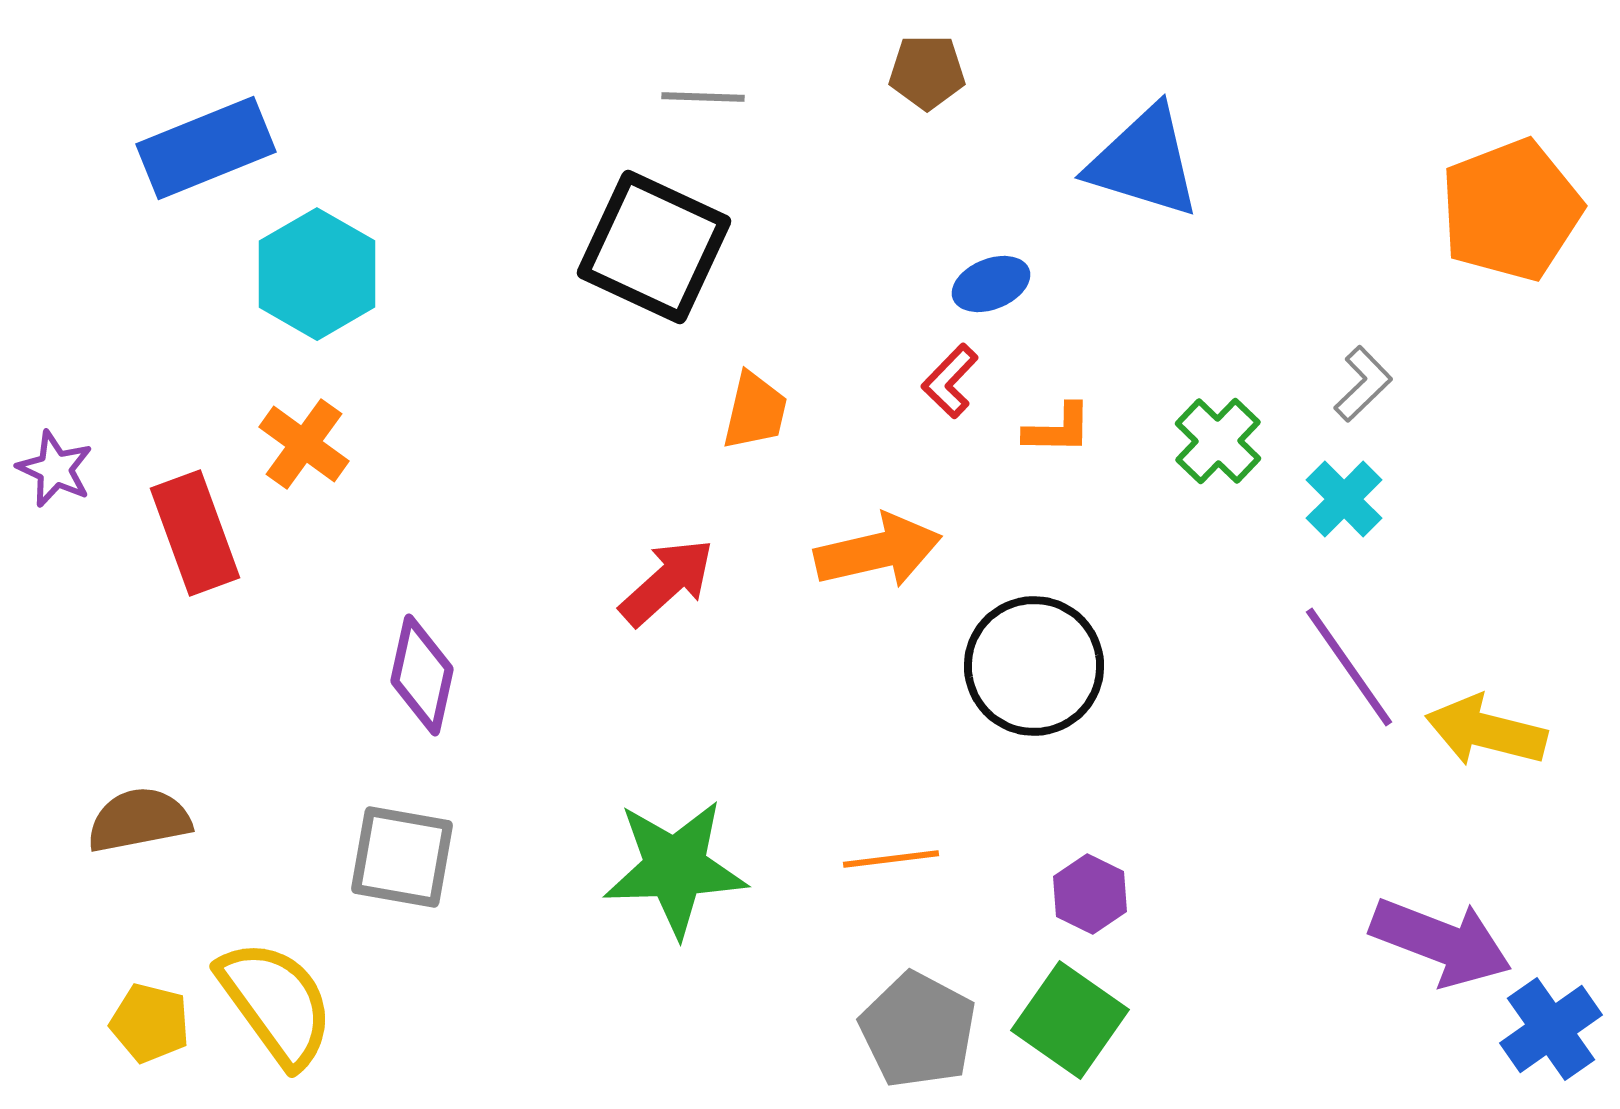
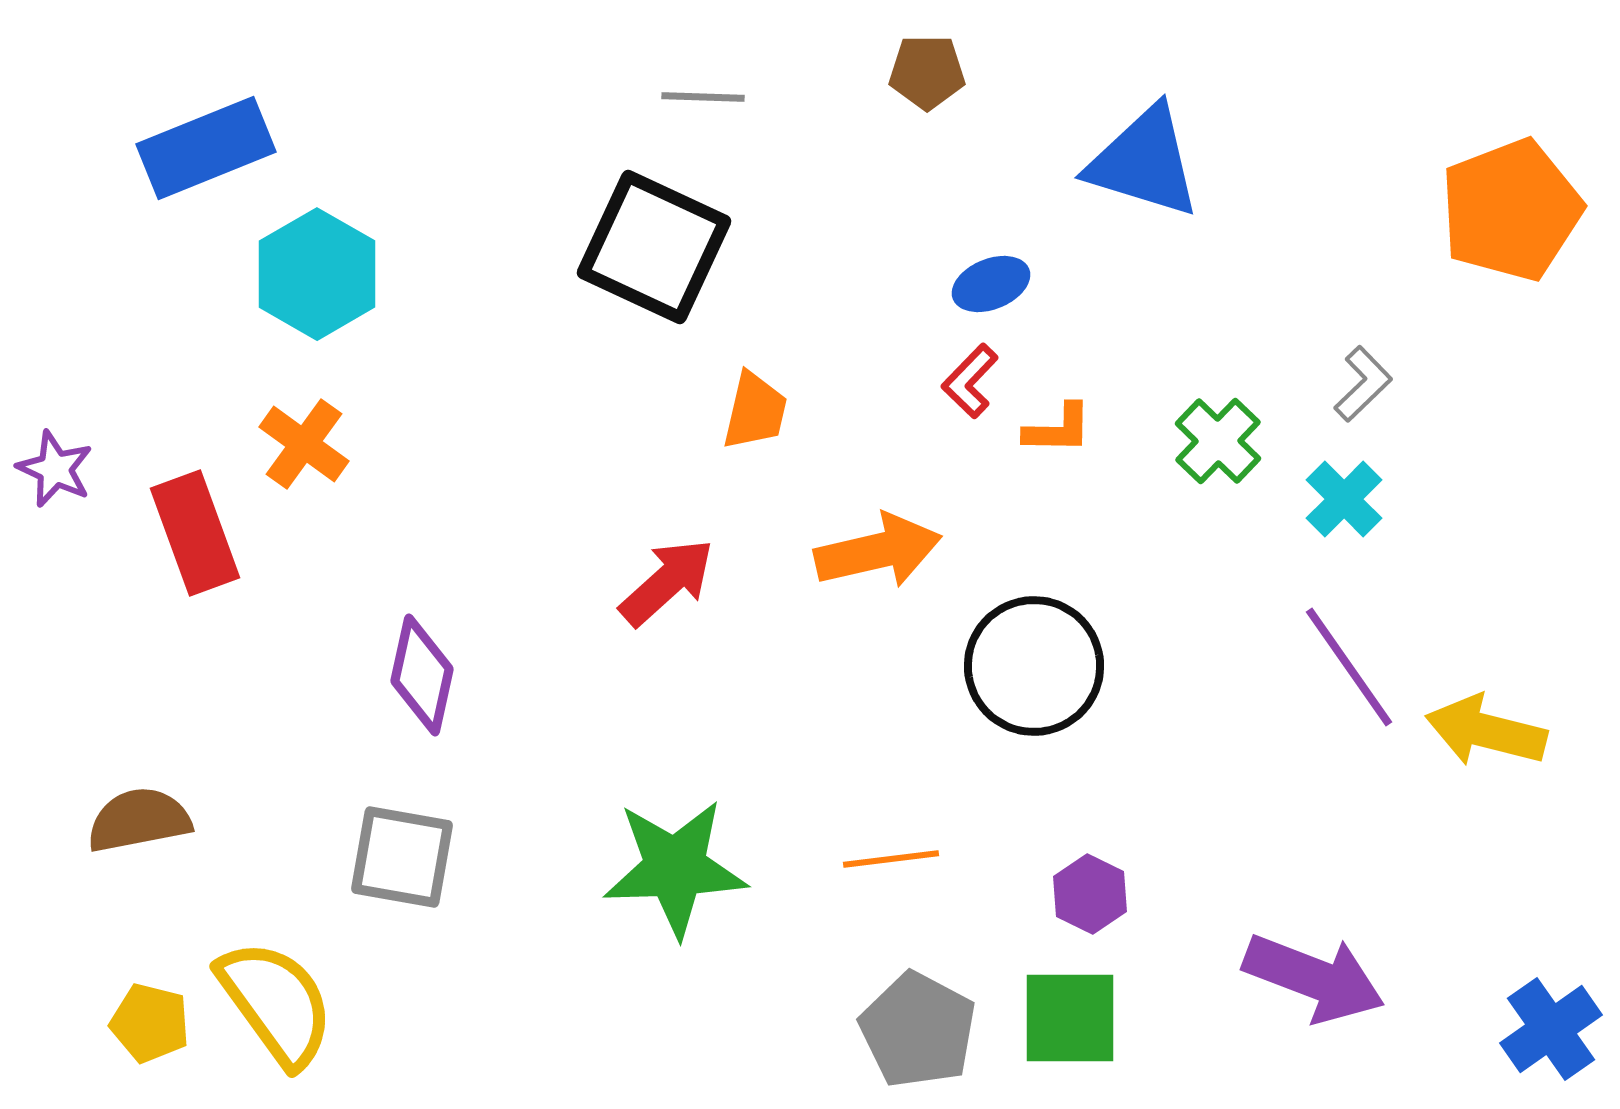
red L-shape: moved 20 px right
purple arrow: moved 127 px left, 36 px down
green square: moved 2 px up; rotated 35 degrees counterclockwise
